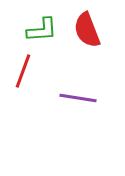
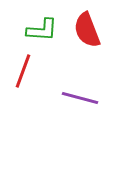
green L-shape: rotated 8 degrees clockwise
purple line: moved 2 px right; rotated 6 degrees clockwise
